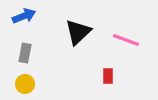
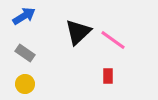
blue arrow: rotated 10 degrees counterclockwise
pink line: moved 13 px left; rotated 16 degrees clockwise
gray rectangle: rotated 66 degrees counterclockwise
